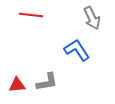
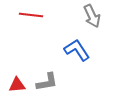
gray arrow: moved 2 px up
